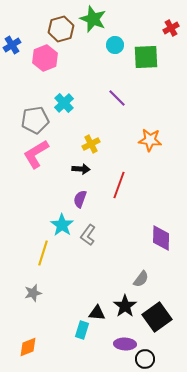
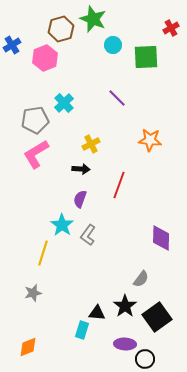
cyan circle: moved 2 px left
